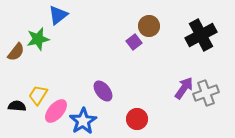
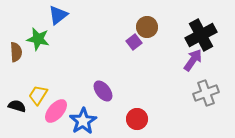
brown circle: moved 2 px left, 1 px down
green star: rotated 25 degrees clockwise
brown semicircle: rotated 42 degrees counterclockwise
purple arrow: moved 9 px right, 28 px up
black semicircle: rotated 12 degrees clockwise
